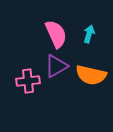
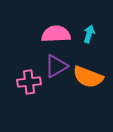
pink semicircle: rotated 68 degrees counterclockwise
orange semicircle: moved 3 px left, 2 px down; rotated 8 degrees clockwise
pink cross: moved 1 px right, 1 px down
